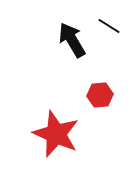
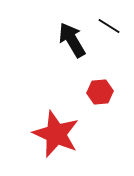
red hexagon: moved 3 px up
